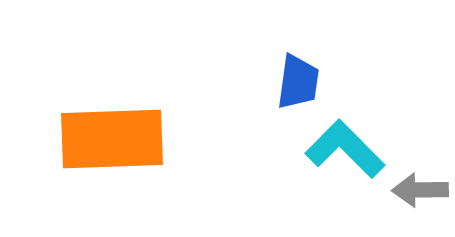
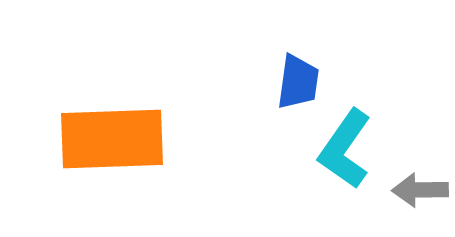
cyan L-shape: rotated 100 degrees counterclockwise
